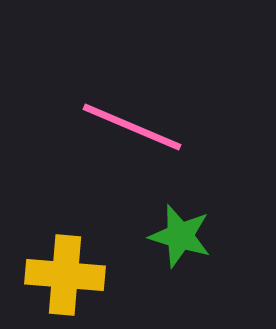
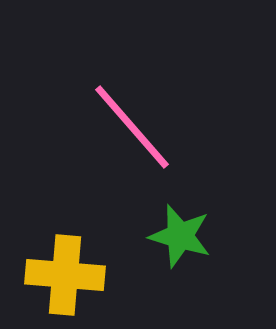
pink line: rotated 26 degrees clockwise
